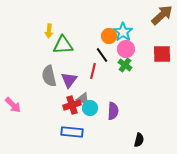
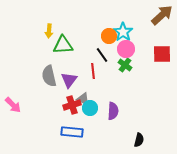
red line: rotated 21 degrees counterclockwise
